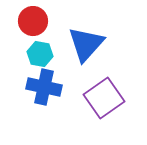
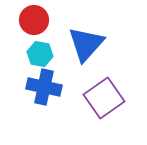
red circle: moved 1 px right, 1 px up
